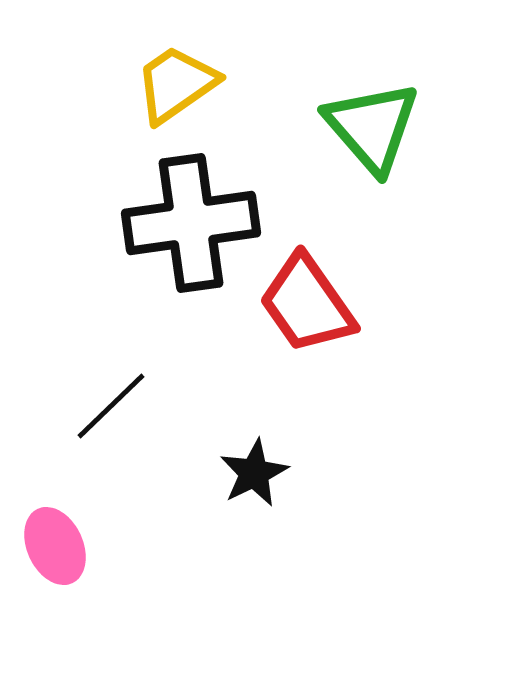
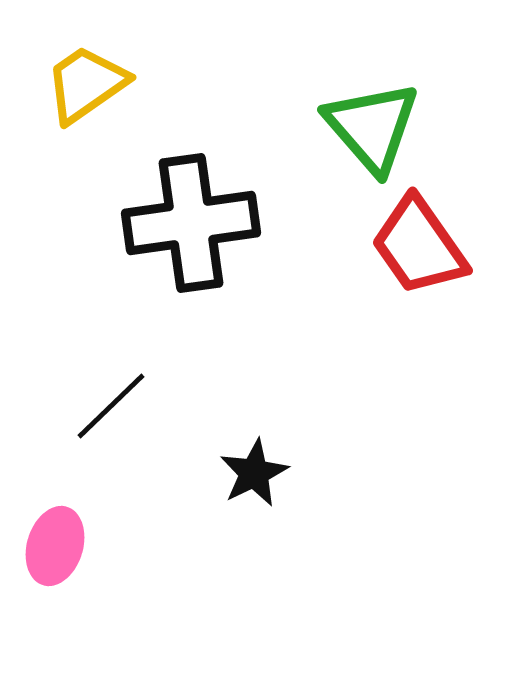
yellow trapezoid: moved 90 px left
red trapezoid: moved 112 px right, 58 px up
pink ellipse: rotated 42 degrees clockwise
